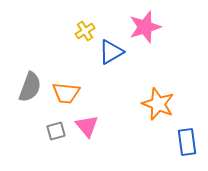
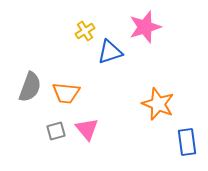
blue triangle: moved 1 px left; rotated 12 degrees clockwise
pink triangle: moved 3 px down
